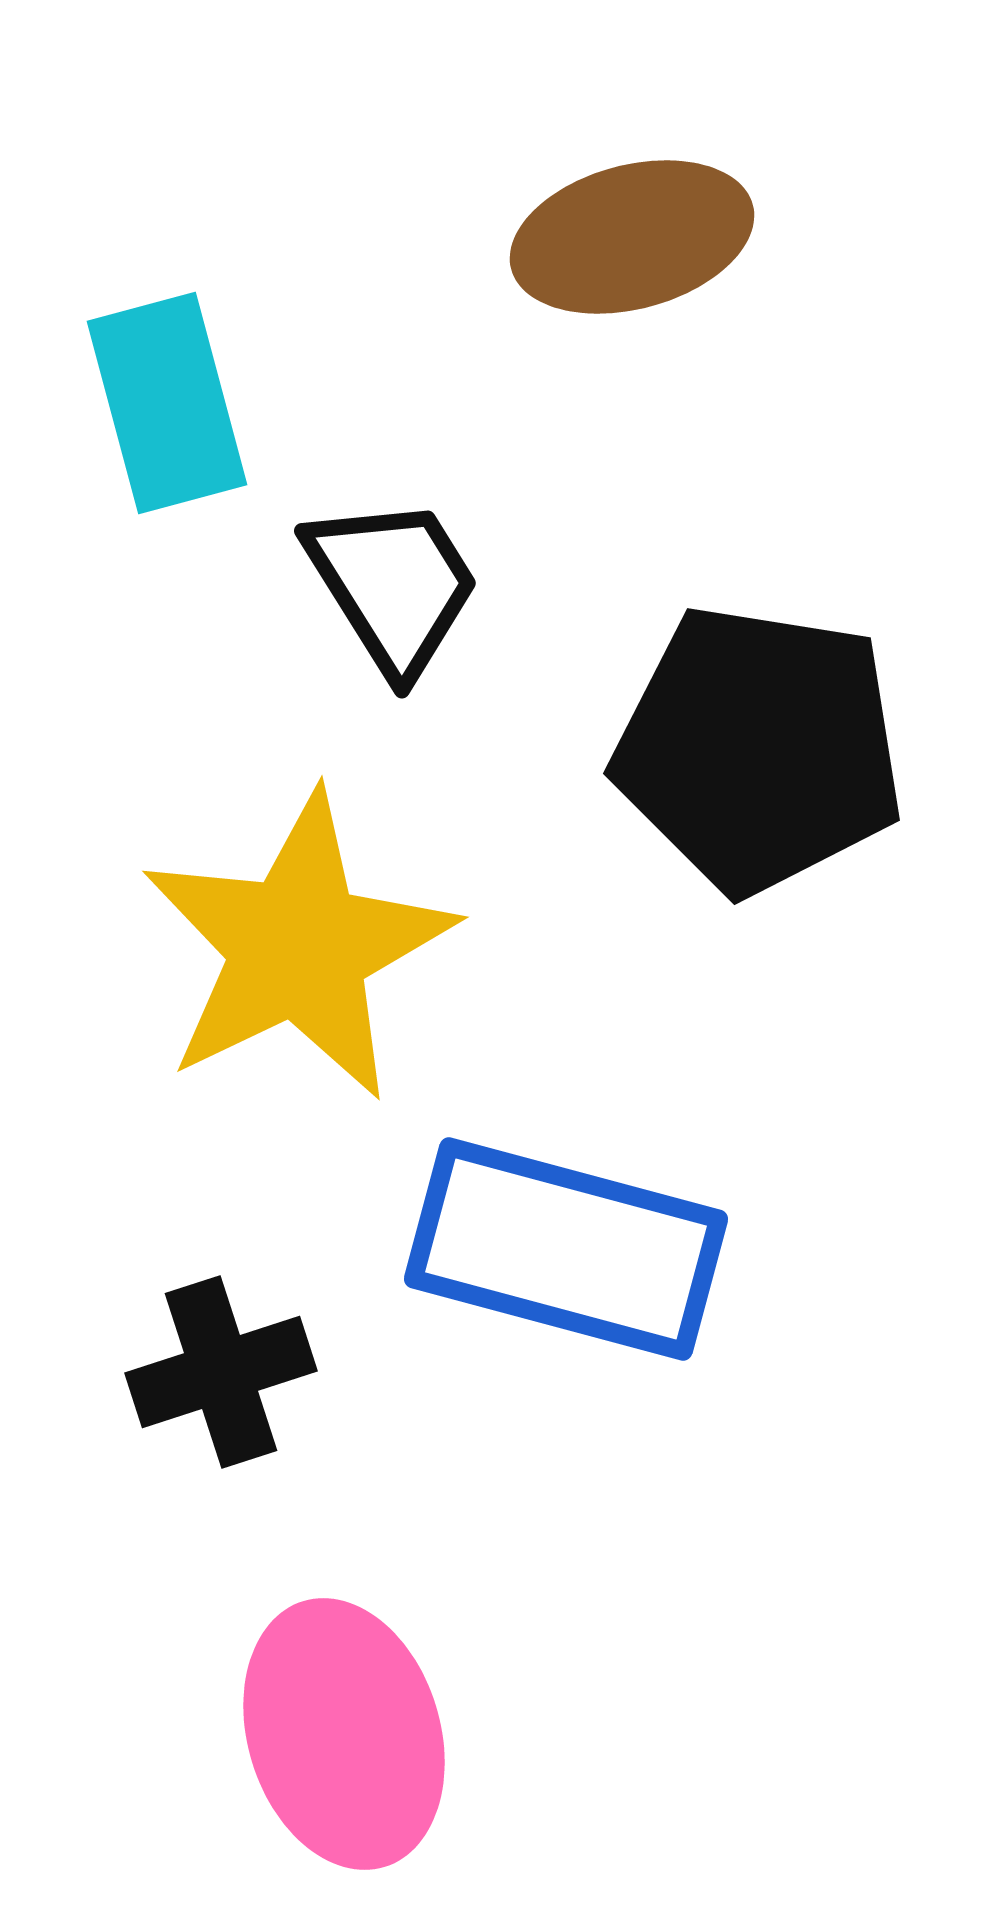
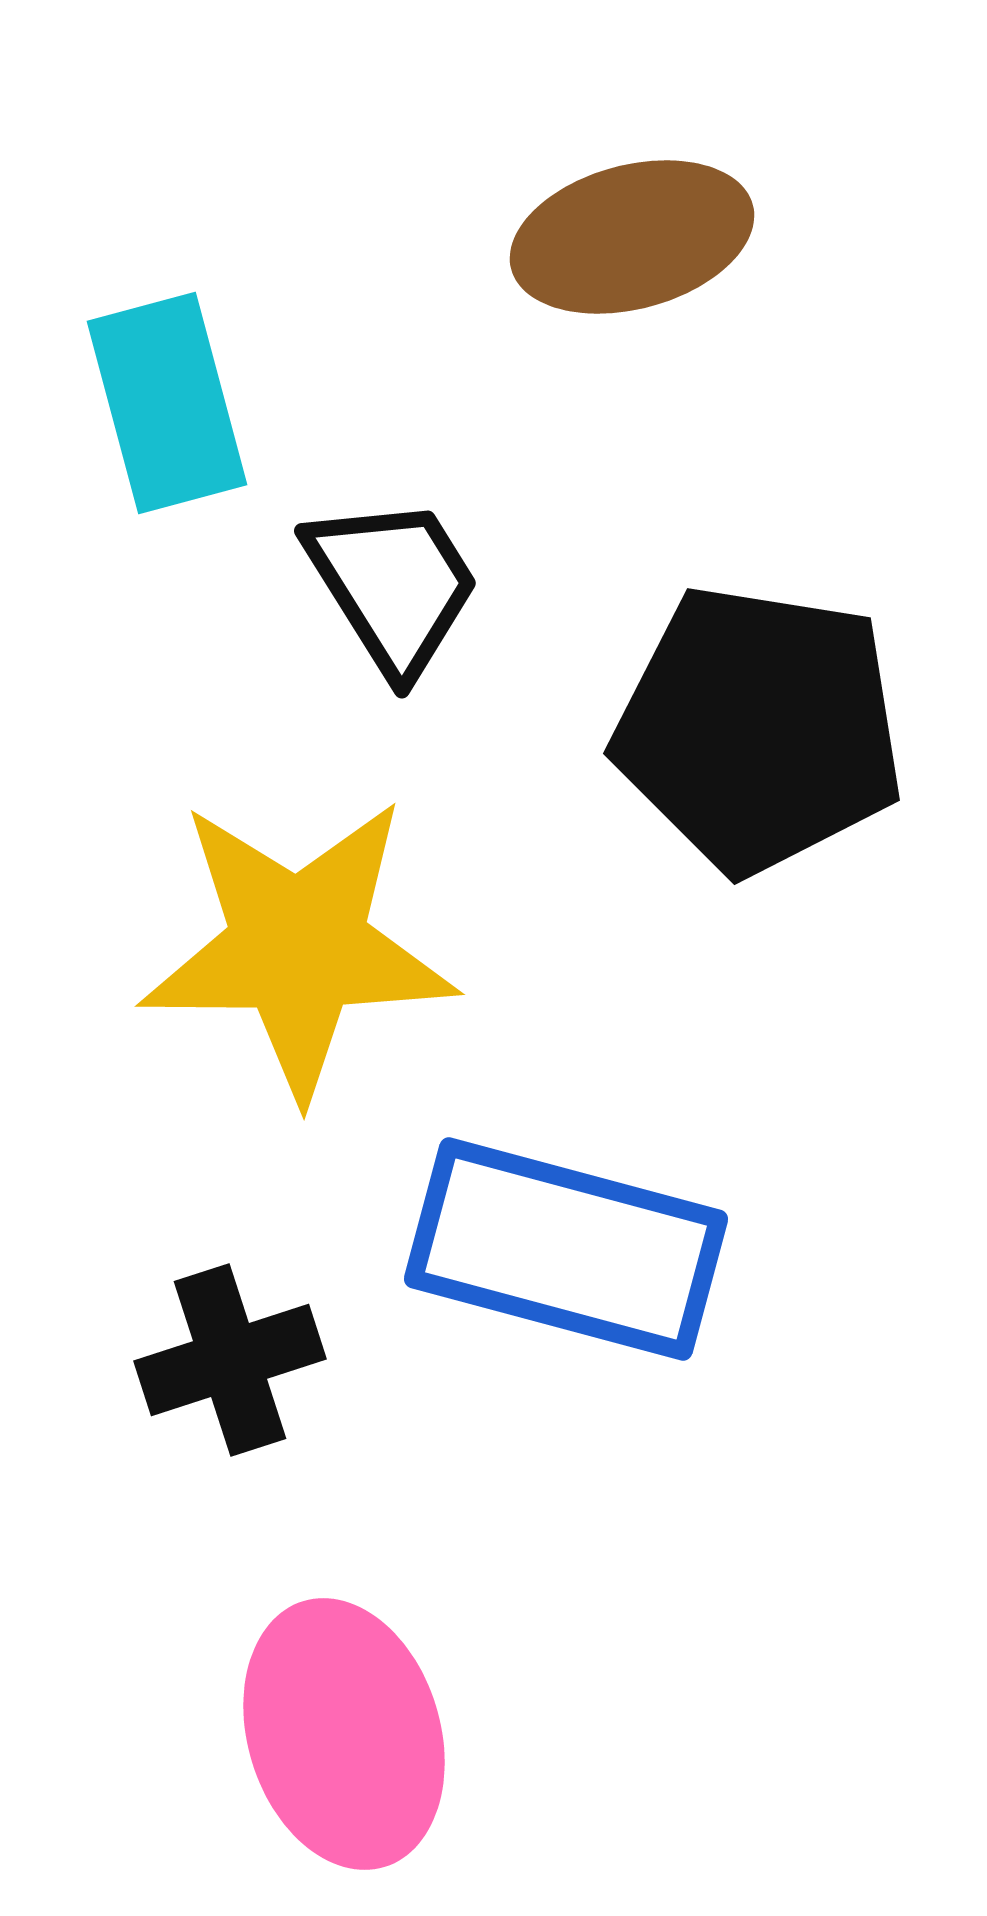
black pentagon: moved 20 px up
yellow star: rotated 26 degrees clockwise
black cross: moved 9 px right, 12 px up
